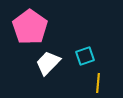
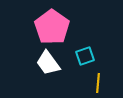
pink pentagon: moved 22 px right
white trapezoid: rotated 80 degrees counterclockwise
